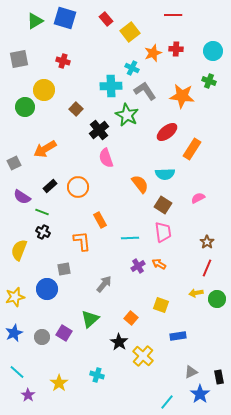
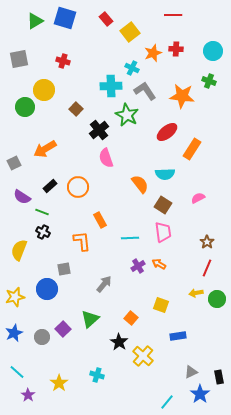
purple square at (64, 333): moved 1 px left, 4 px up; rotated 14 degrees clockwise
